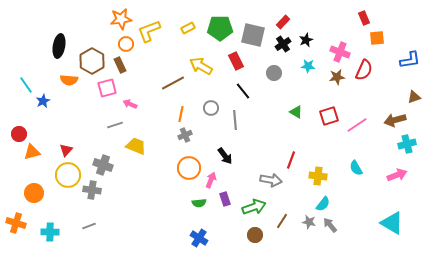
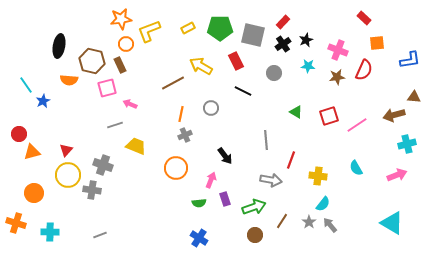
red rectangle at (364, 18): rotated 24 degrees counterclockwise
orange square at (377, 38): moved 5 px down
pink cross at (340, 52): moved 2 px left, 2 px up
brown hexagon at (92, 61): rotated 15 degrees counterclockwise
black line at (243, 91): rotated 24 degrees counterclockwise
brown triangle at (414, 97): rotated 24 degrees clockwise
gray line at (235, 120): moved 31 px right, 20 px down
brown arrow at (395, 120): moved 1 px left, 5 px up
orange circle at (189, 168): moved 13 px left
gray star at (309, 222): rotated 24 degrees clockwise
gray line at (89, 226): moved 11 px right, 9 px down
